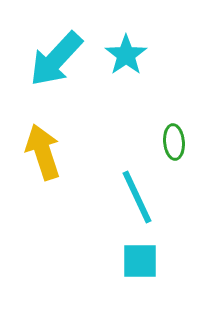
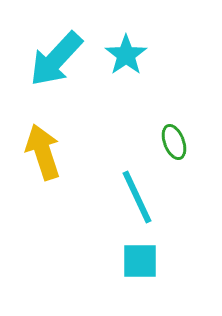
green ellipse: rotated 16 degrees counterclockwise
